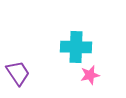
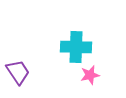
purple trapezoid: moved 1 px up
